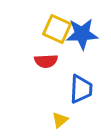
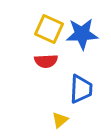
yellow square: moved 8 px left
